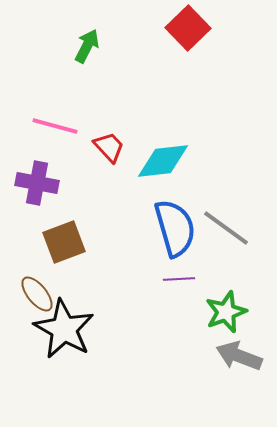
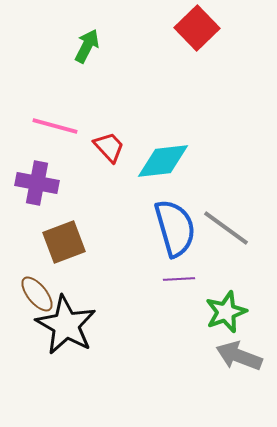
red square: moved 9 px right
black star: moved 2 px right, 4 px up
